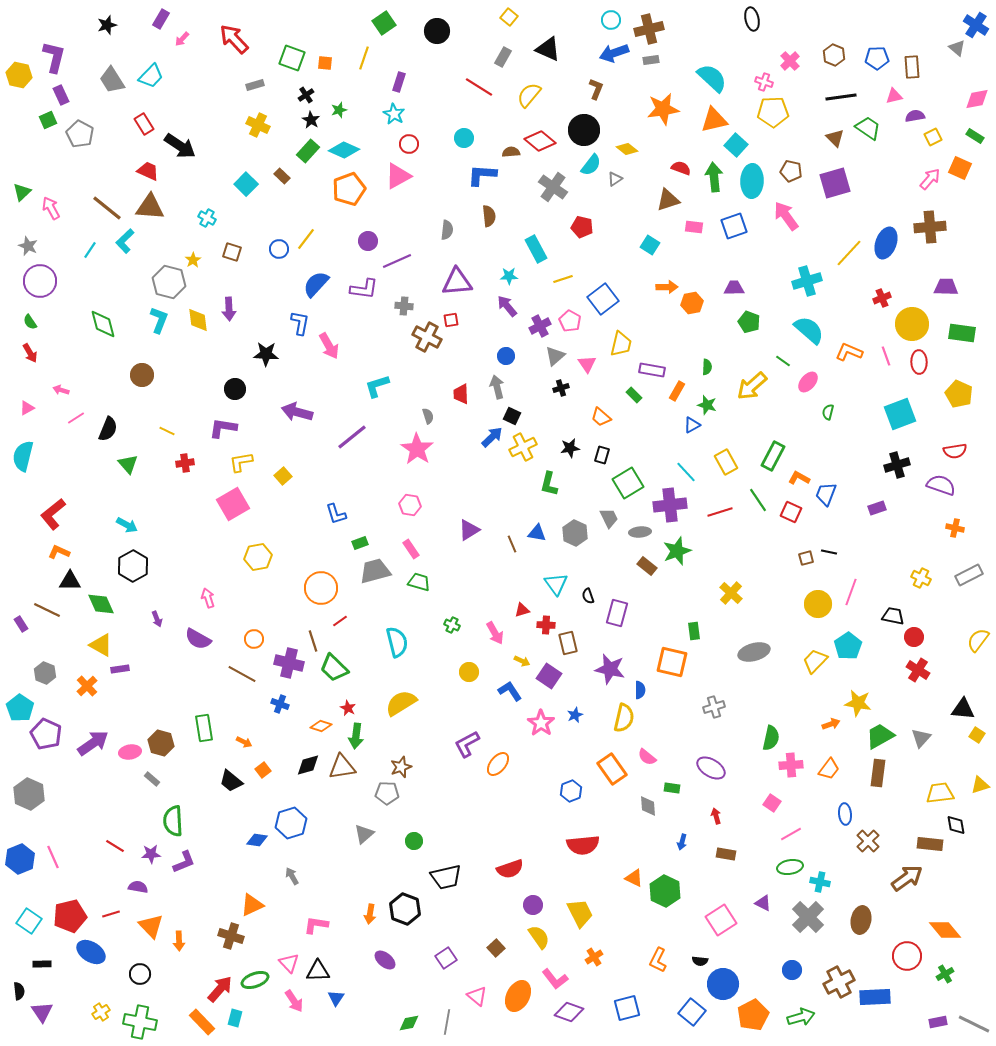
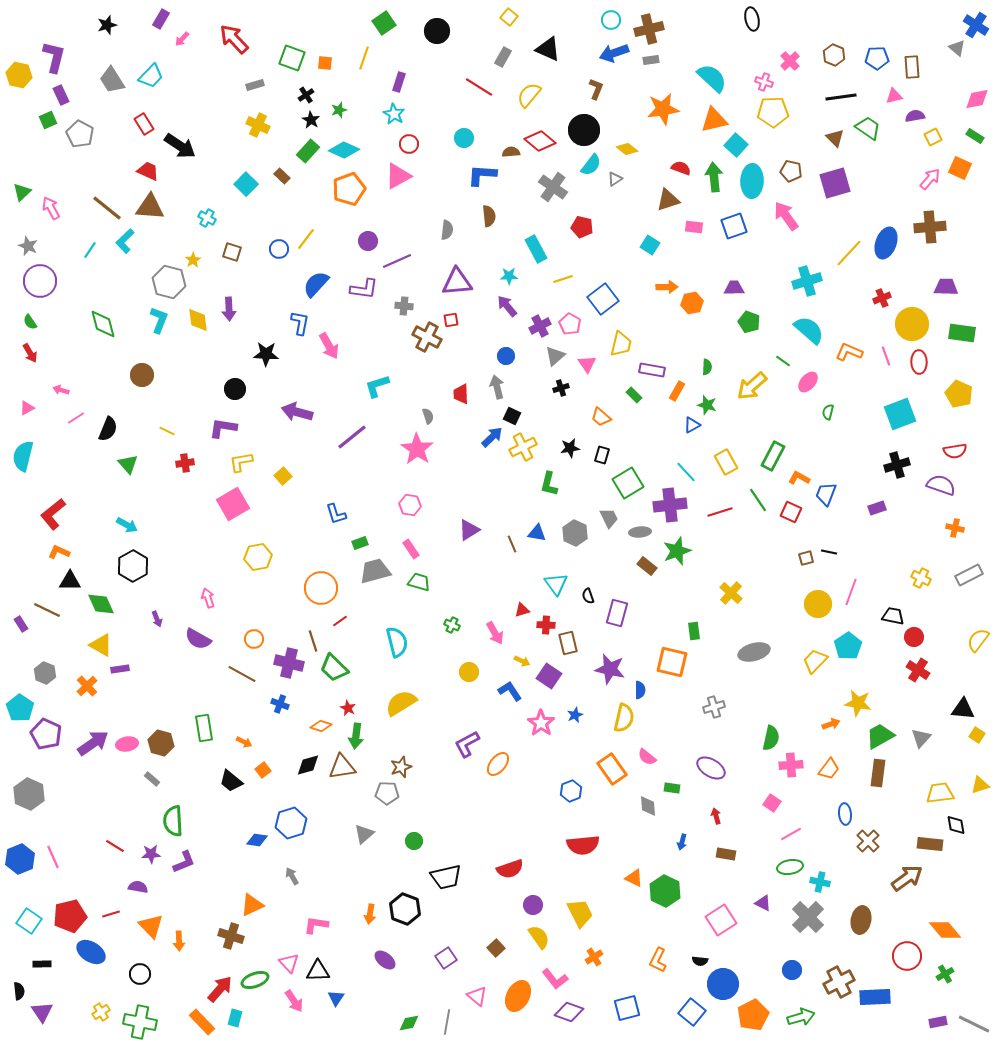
pink pentagon at (570, 321): moved 3 px down
pink ellipse at (130, 752): moved 3 px left, 8 px up
